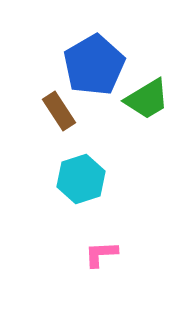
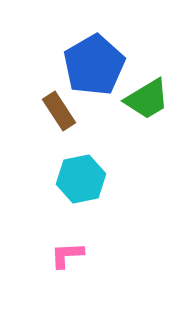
cyan hexagon: rotated 6 degrees clockwise
pink L-shape: moved 34 px left, 1 px down
